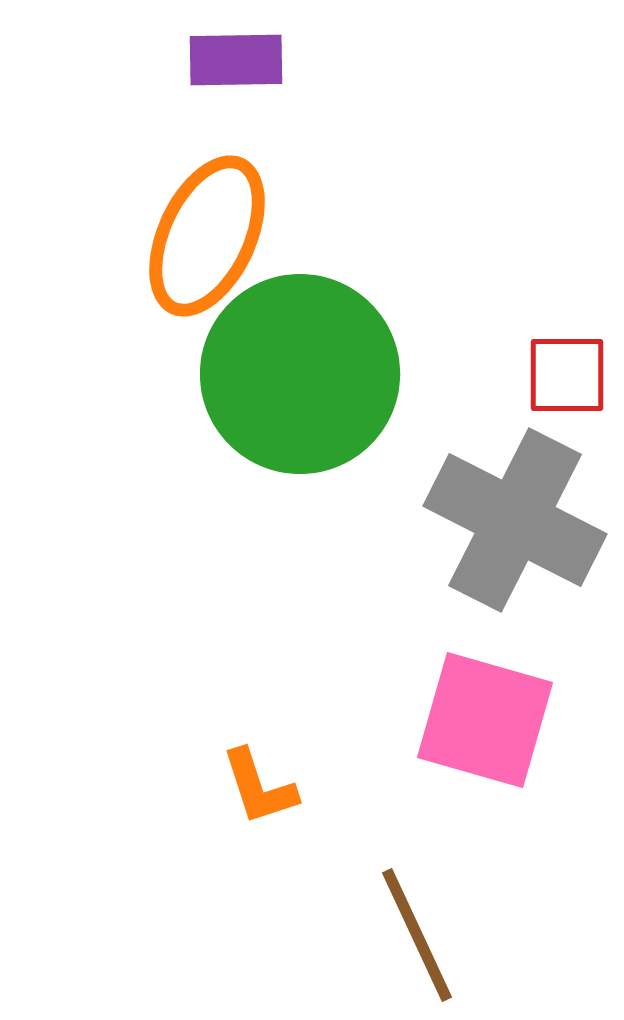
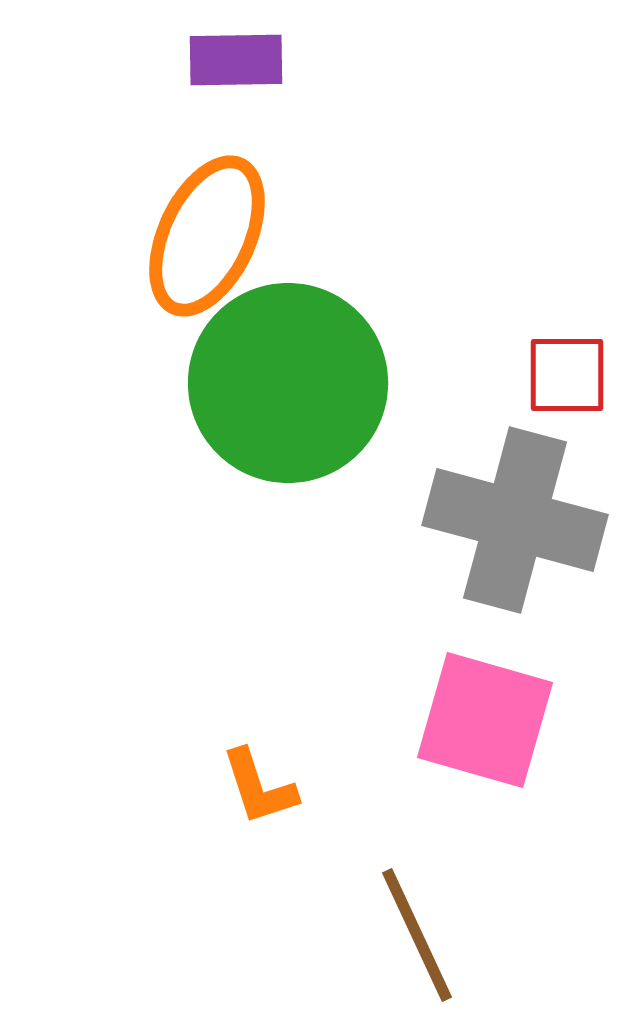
green circle: moved 12 px left, 9 px down
gray cross: rotated 12 degrees counterclockwise
